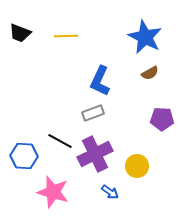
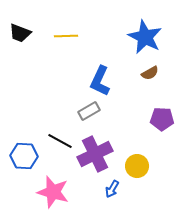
gray rectangle: moved 4 px left, 2 px up; rotated 10 degrees counterclockwise
blue arrow: moved 2 px right, 3 px up; rotated 84 degrees clockwise
